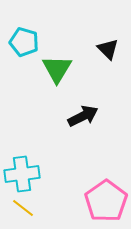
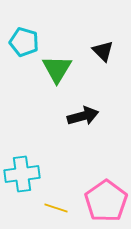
black triangle: moved 5 px left, 2 px down
black arrow: rotated 12 degrees clockwise
yellow line: moved 33 px right; rotated 20 degrees counterclockwise
